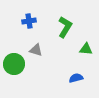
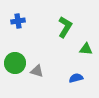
blue cross: moved 11 px left
gray triangle: moved 1 px right, 21 px down
green circle: moved 1 px right, 1 px up
